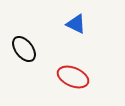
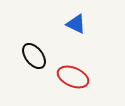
black ellipse: moved 10 px right, 7 px down
